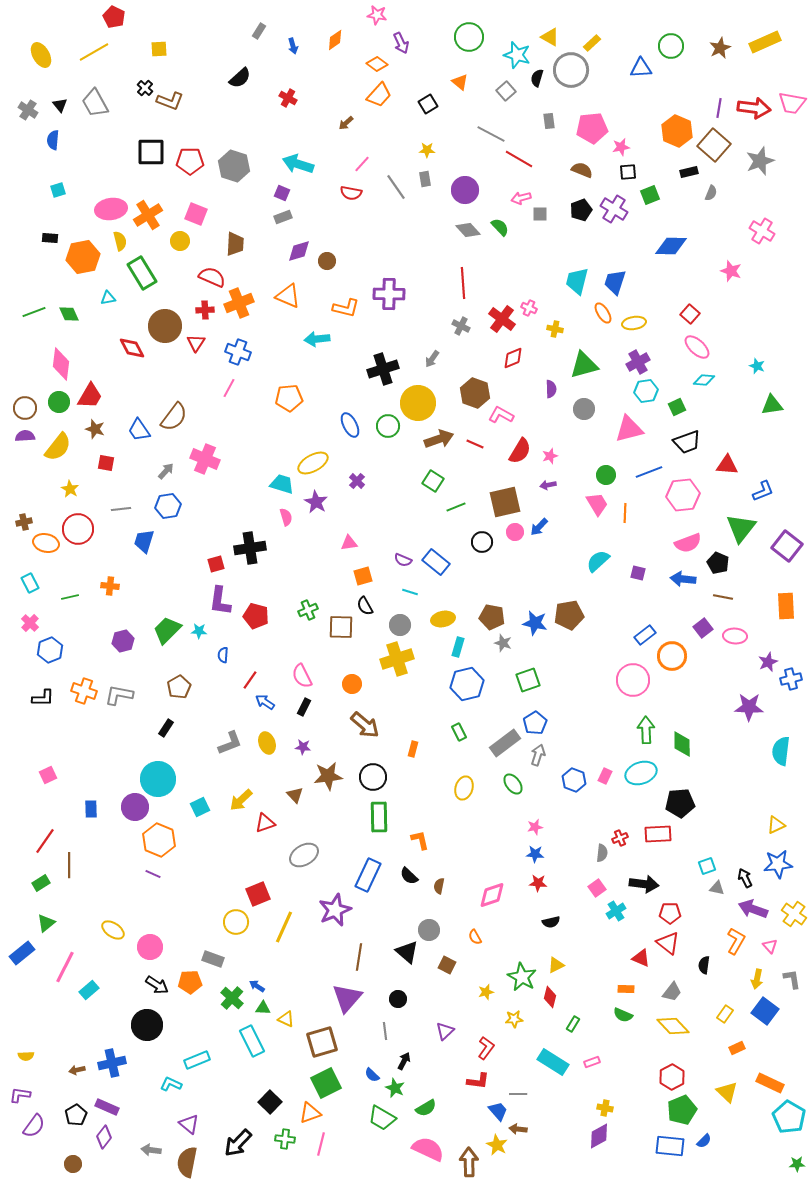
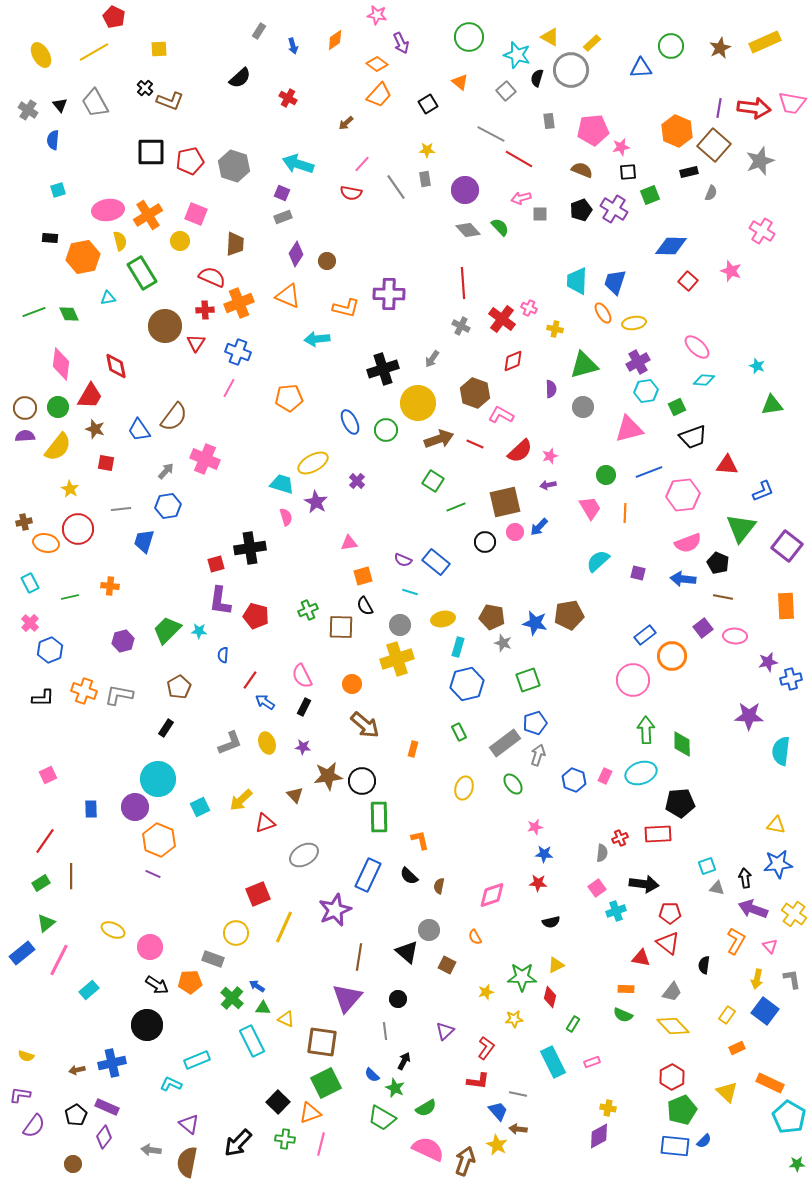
pink pentagon at (592, 128): moved 1 px right, 2 px down
red pentagon at (190, 161): rotated 12 degrees counterclockwise
pink ellipse at (111, 209): moved 3 px left, 1 px down
purple diamond at (299, 251): moved 3 px left, 3 px down; rotated 40 degrees counterclockwise
cyan trapezoid at (577, 281): rotated 12 degrees counterclockwise
red square at (690, 314): moved 2 px left, 33 px up
red diamond at (132, 348): moved 16 px left, 18 px down; rotated 16 degrees clockwise
red diamond at (513, 358): moved 3 px down
green circle at (59, 402): moved 1 px left, 5 px down
gray circle at (584, 409): moved 1 px left, 2 px up
blue ellipse at (350, 425): moved 3 px up
green circle at (388, 426): moved 2 px left, 4 px down
black trapezoid at (687, 442): moved 6 px right, 5 px up
red semicircle at (520, 451): rotated 16 degrees clockwise
pink trapezoid at (597, 504): moved 7 px left, 4 px down
black circle at (482, 542): moved 3 px right
purple star at (768, 662): rotated 12 degrees clockwise
purple star at (749, 707): moved 9 px down
blue pentagon at (535, 723): rotated 15 degrees clockwise
black circle at (373, 777): moved 11 px left, 4 px down
yellow triangle at (776, 825): rotated 36 degrees clockwise
blue star at (535, 854): moved 9 px right
brown line at (69, 865): moved 2 px right, 11 px down
black arrow at (745, 878): rotated 18 degrees clockwise
cyan cross at (616, 911): rotated 12 degrees clockwise
yellow circle at (236, 922): moved 11 px down
yellow ellipse at (113, 930): rotated 10 degrees counterclockwise
red triangle at (641, 958): rotated 12 degrees counterclockwise
pink line at (65, 967): moved 6 px left, 7 px up
green star at (522, 977): rotated 28 degrees counterclockwise
yellow rectangle at (725, 1014): moved 2 px right, 1 px down
brown square at (322, 1042): rotated 24 degrees clockwise
yellow semicircle at (26, 1056): rotated 21 degrees clockwise
cyan rectangle at (553, 1062): rotated 32 degrees clockwise
gray line at (518, 1094): rotated 12 degrees clockwise
black square at (270, 1102): moved 8 px right
yellow cross at (605, 1108): moved 3 px right
blue rectangle at (670, 1146): moved 5 px right
brown arrow at (469, 1162): moved 4 px left, 1 px up; rotated 20 degrees clockwise
